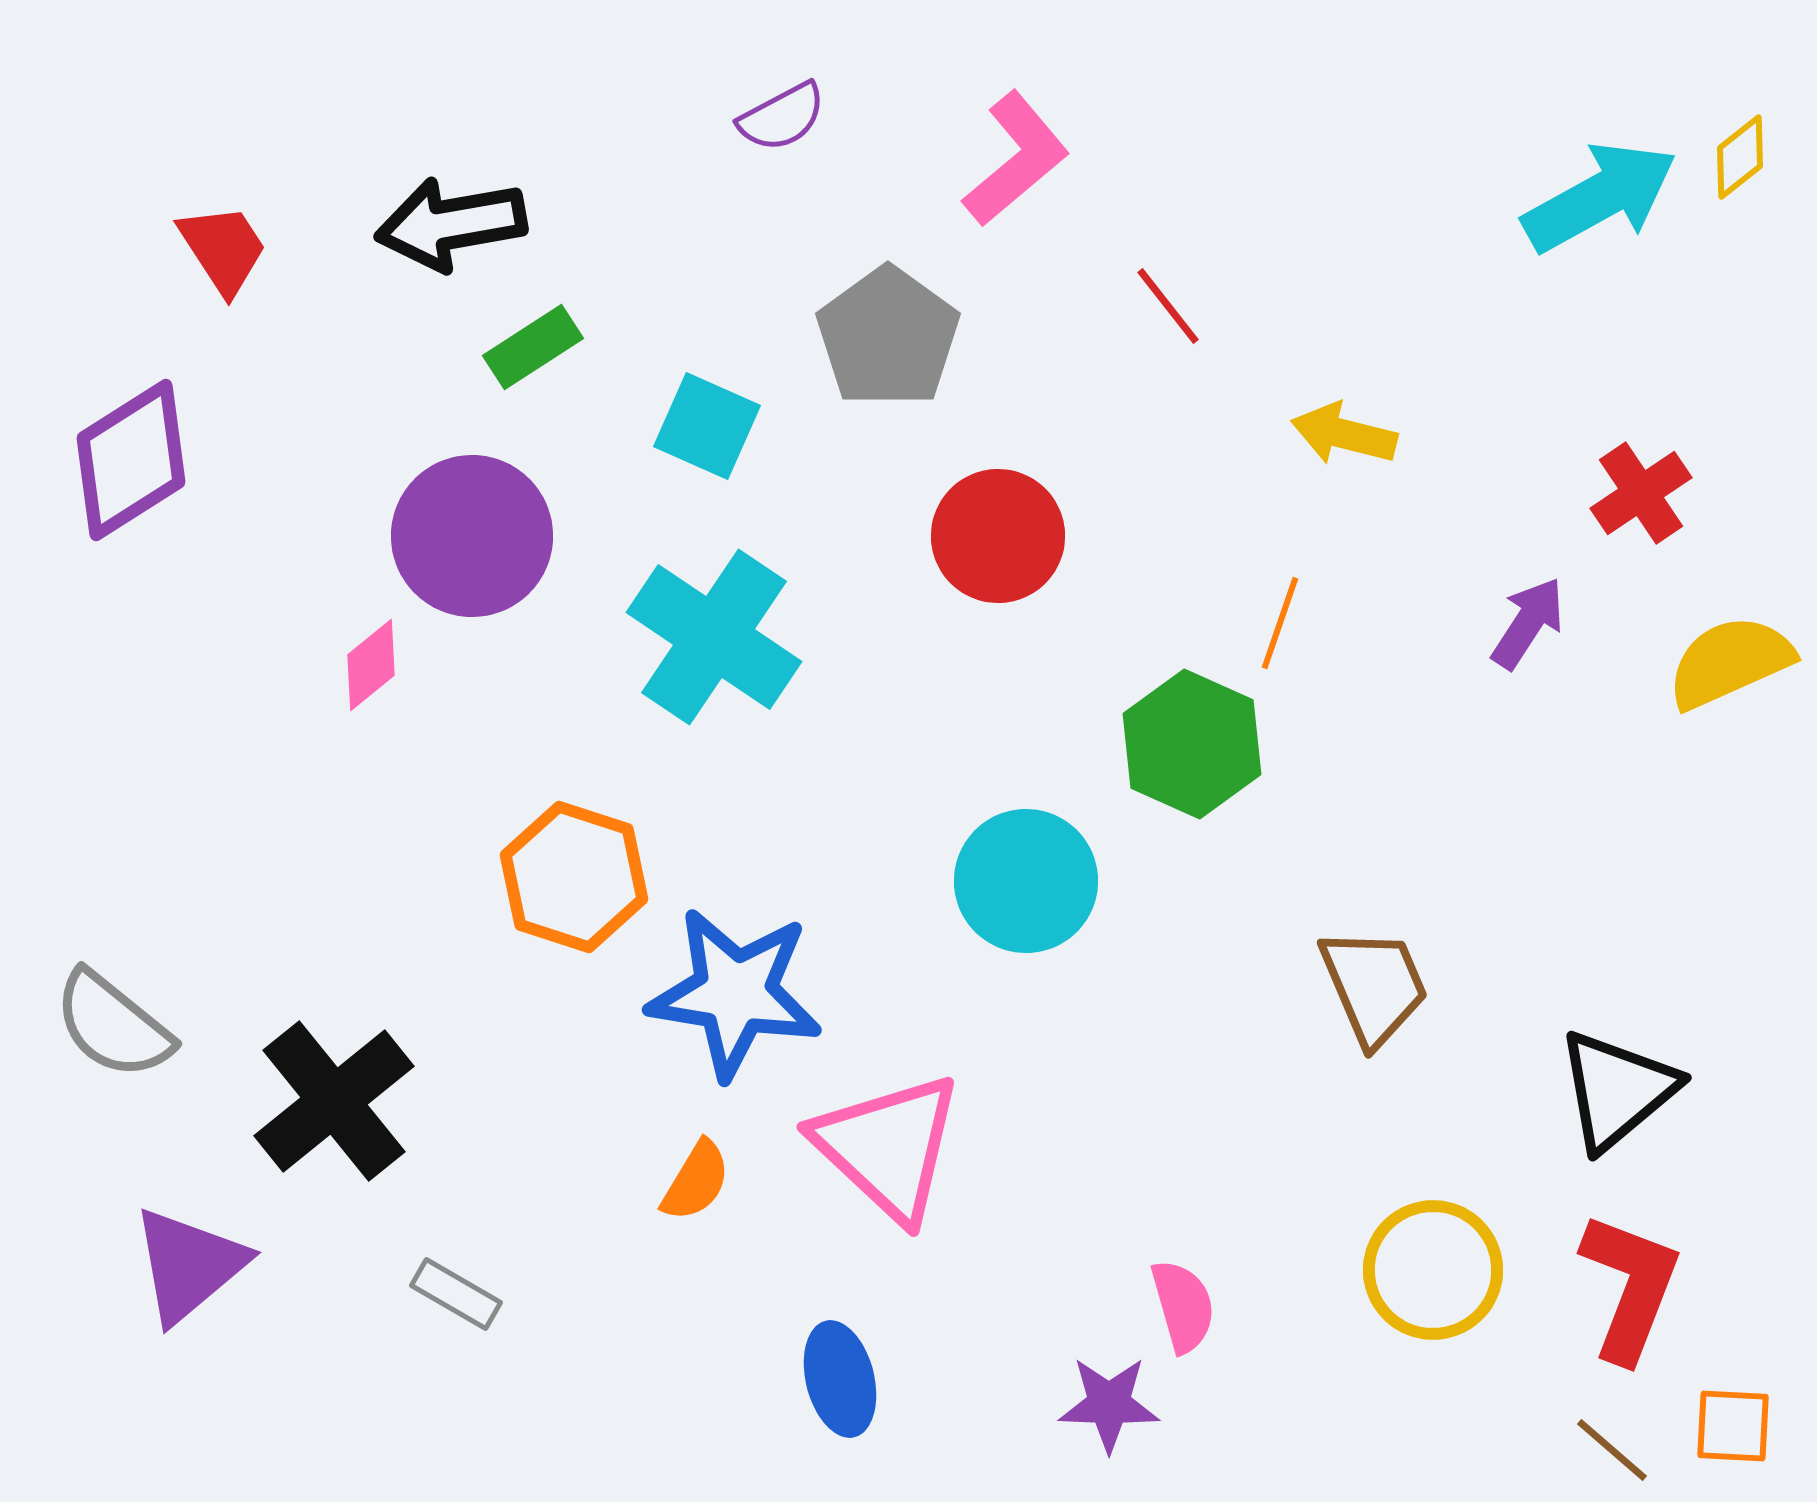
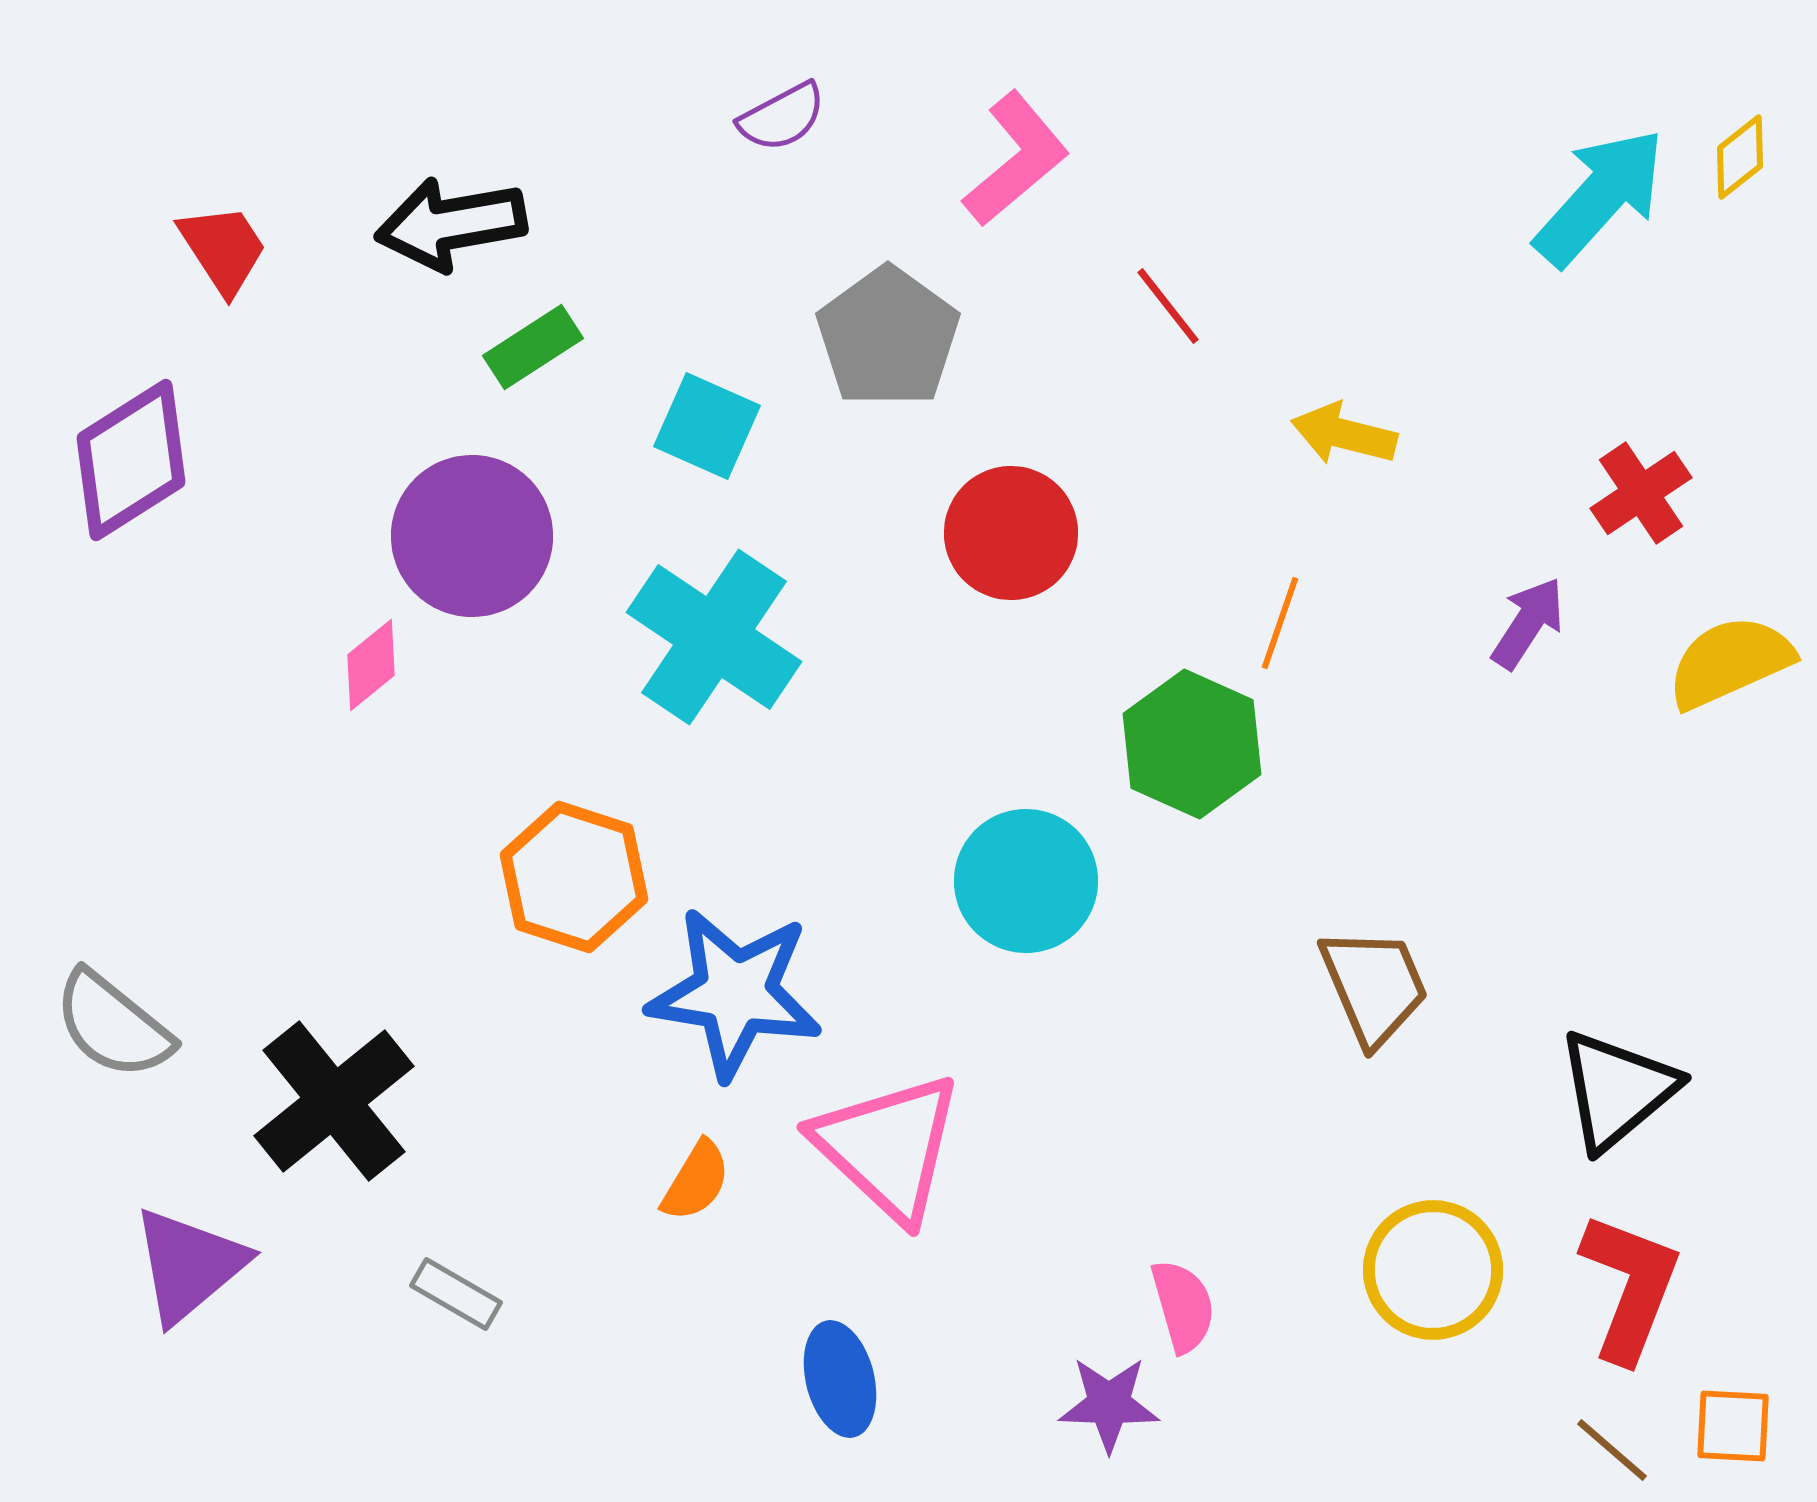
cyan arrow: rotated 19 degrees counterclockwise
red circle: moved 13 px right, 3 px up
